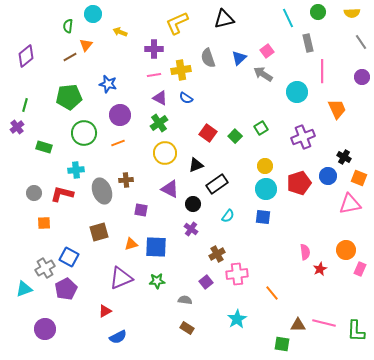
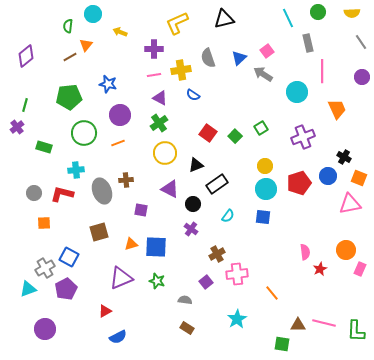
blue semicircle at (186, 98): moved 7 px right, 3 px up
green star at (157, 281): rotated 21 degrees clockwise
cyan triangle at (24, 289): moved 4 px right
